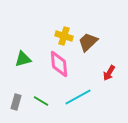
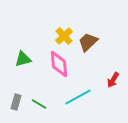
yellow cross: rotated 30 degrees clockwise
red arrow: moved 4 px right, 7 px down
green line: moved 2 px left, 3 px down
